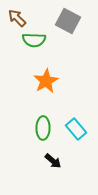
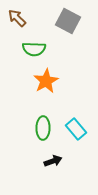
green semicircle: moved 9 px down
black arrow: rotated 60 degrees counterclockwise
